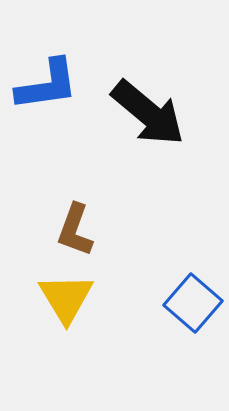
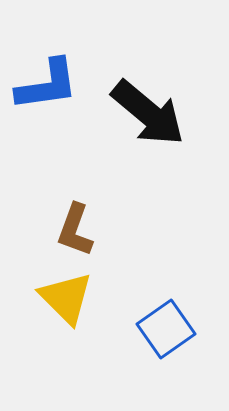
yellow triangle: rotated 14 degrees counterclockwise
blue square: moved 27 px left, 26 px down; rotated 14 degrees clockwise
